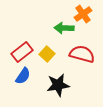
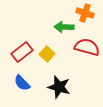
orange cross: moved 2 px right, 1 px up; rotated 36 degrees counterclockwise
green arrow: moved 1 px up
red semicircle: moved 5 px right, 7 px up
blue semicircle: moved 1 px left, 7 px down; rotated 102 degrees clockwise
black star: moved 1 px right, 2 px down; rotated 25 degrees clockwise
